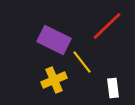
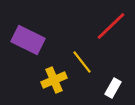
red line: moved 4 px right
purple rectangle: moved 26 px left
white rectangle: rotated 36 degrees clockwise
